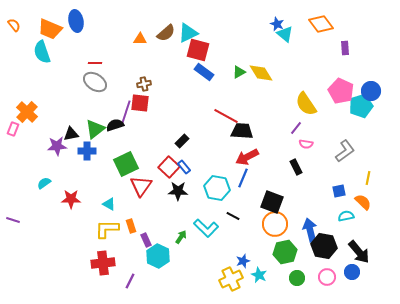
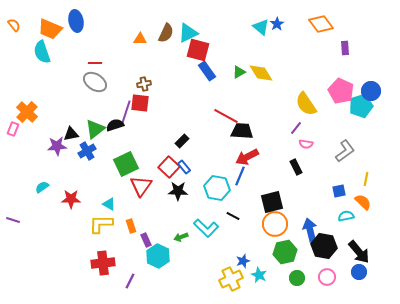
blue star at (277, 24): rotated 16 degrees clockwise
brown semicircle at (166, 33): rotated 24 degrees counterclockwise
cyan triangle at (285, 34): moved 24 px left, 7 px up
blue rectangle at (204, 72): moved 3 px right, 1 px up; rotated 18 degrees clockwise
blue cross at (87, 151): rotated 30 degrees counterclockwise
blue line at (243, 178): moved 3 px left, 2 px up
yellow line at (368, 178): moved 2 px left, 1 px down
cyan semicircle at (44, 183): moved 2 px left, 4 px down
black square at (272, 202): rotated 35 degrees counterclockwise
yellow L-shape at (107, 229): moved 6 px left, 5 px up
green arrow at (181, 237): rotated 144 degrees counterclockwise
blue circle at (352, 272): moved 7 px right
